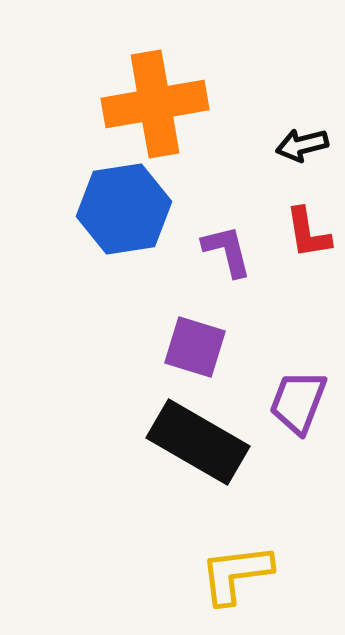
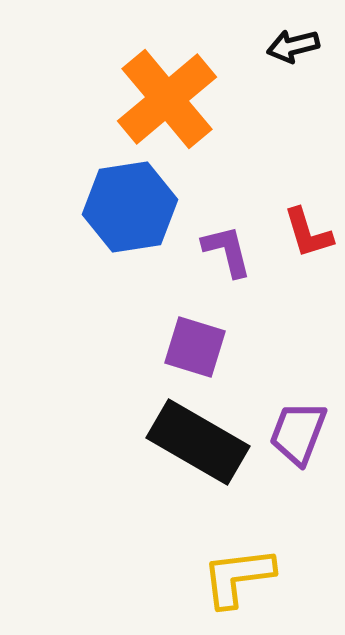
orange cross: moved 12 px right, 5 px up; rotated 30 degrees counterclockwise
black arrow: moved 9 px left, 99 px up
blue hexagon: moved 6 px right, 2 px up
red L-shape: rotated 8 degrees counterclockwise
purple trapezoid: moved 31 px down
yellow L-shape: moved 2 px right, 3 px down
